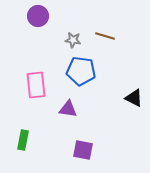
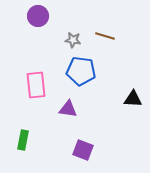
black triangle: moved 1 px left, 1 px down; rotated 24 degrees counterclockwise
purple square: rotated 10 degrees clockwise
